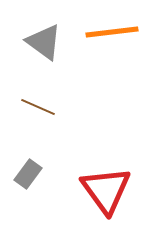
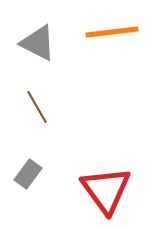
gray triangle: moved 6 px left, 1 px down; rotated 9 degrees counterclockwise
brown line: moved 1 px left; rotated 36 degrees clockwise
